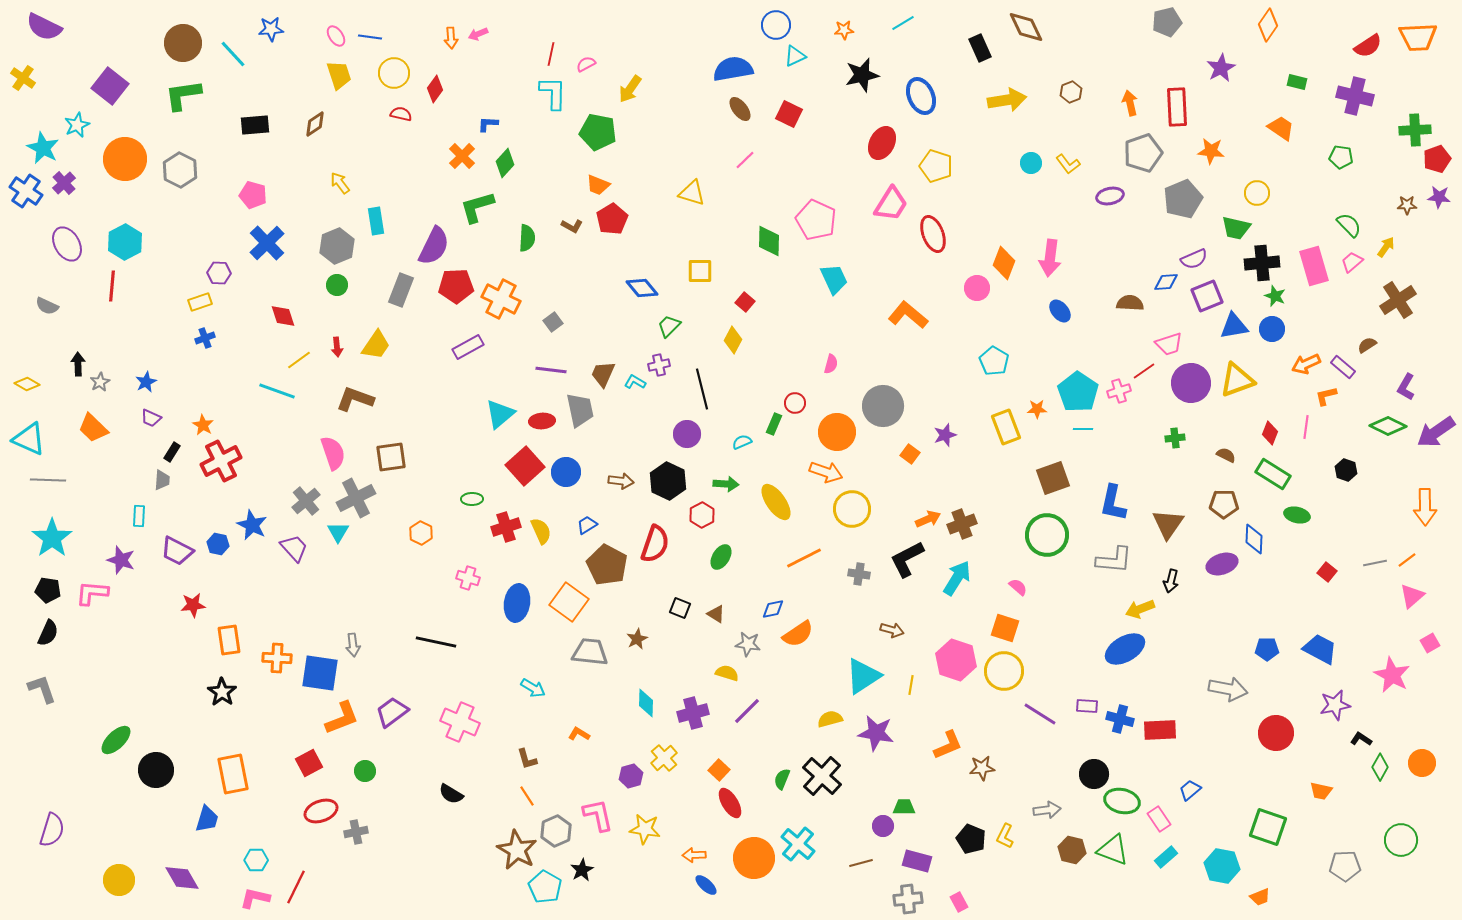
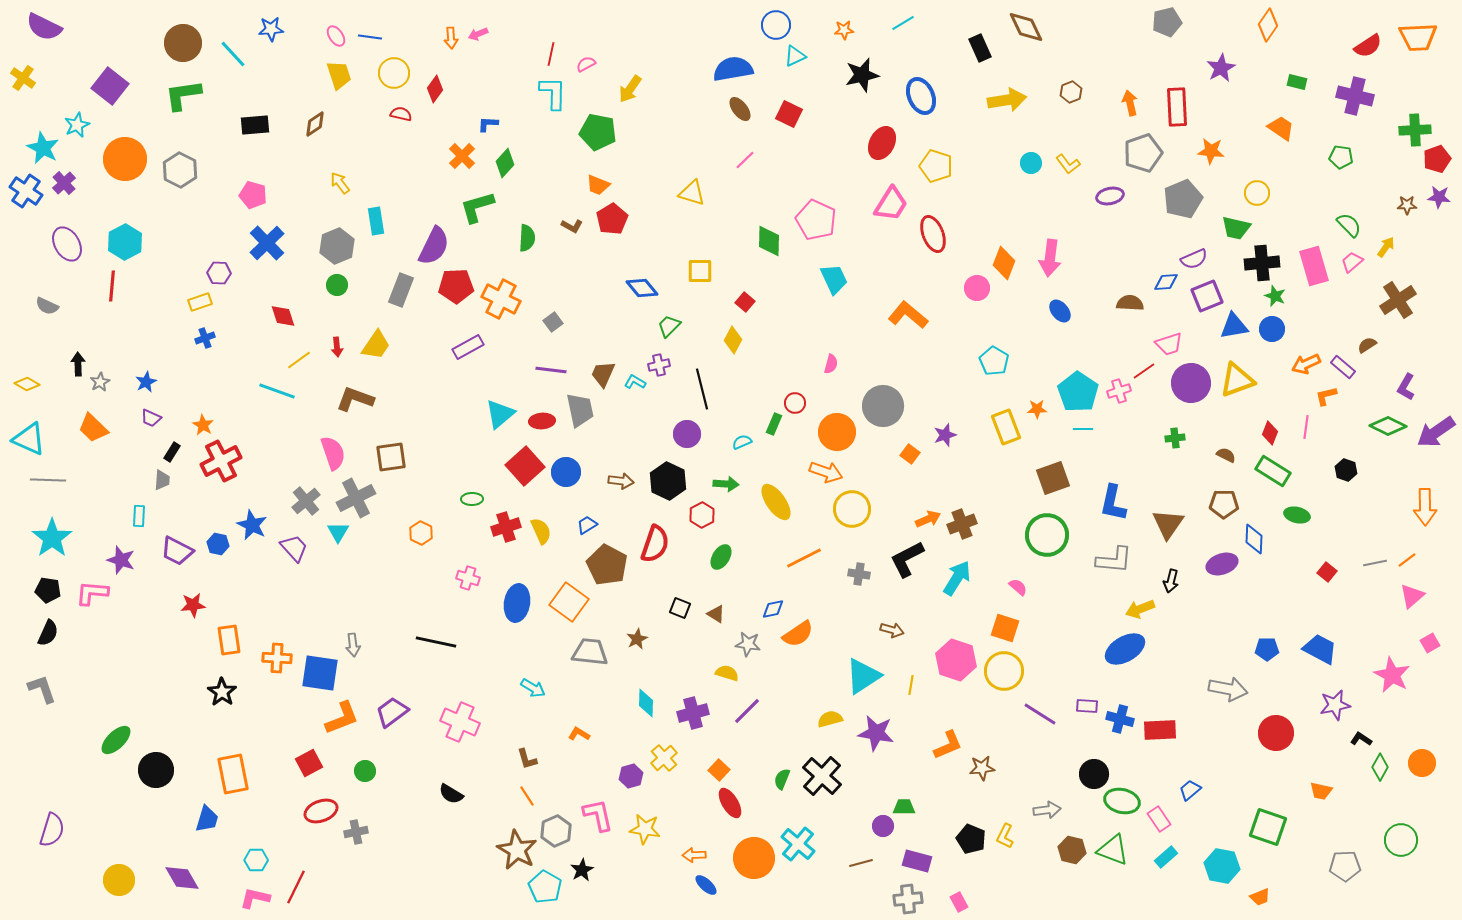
green rectangle at (1273, 474): moved 3 px up
